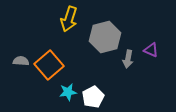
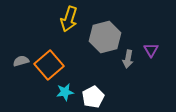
purple triangle: rotated 35 degrees clockwise
gray semicircle: rotated 21 degrees counterclockwise
cyan star: moved 3 px left
